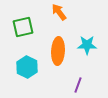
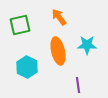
orange arrow: moved 5 px down
green square: moved 3 px left, 2 px up
orange ellipse: rotated 16 degrees counterclockwise
purple line: rotated 28 degrees counterclockwise
